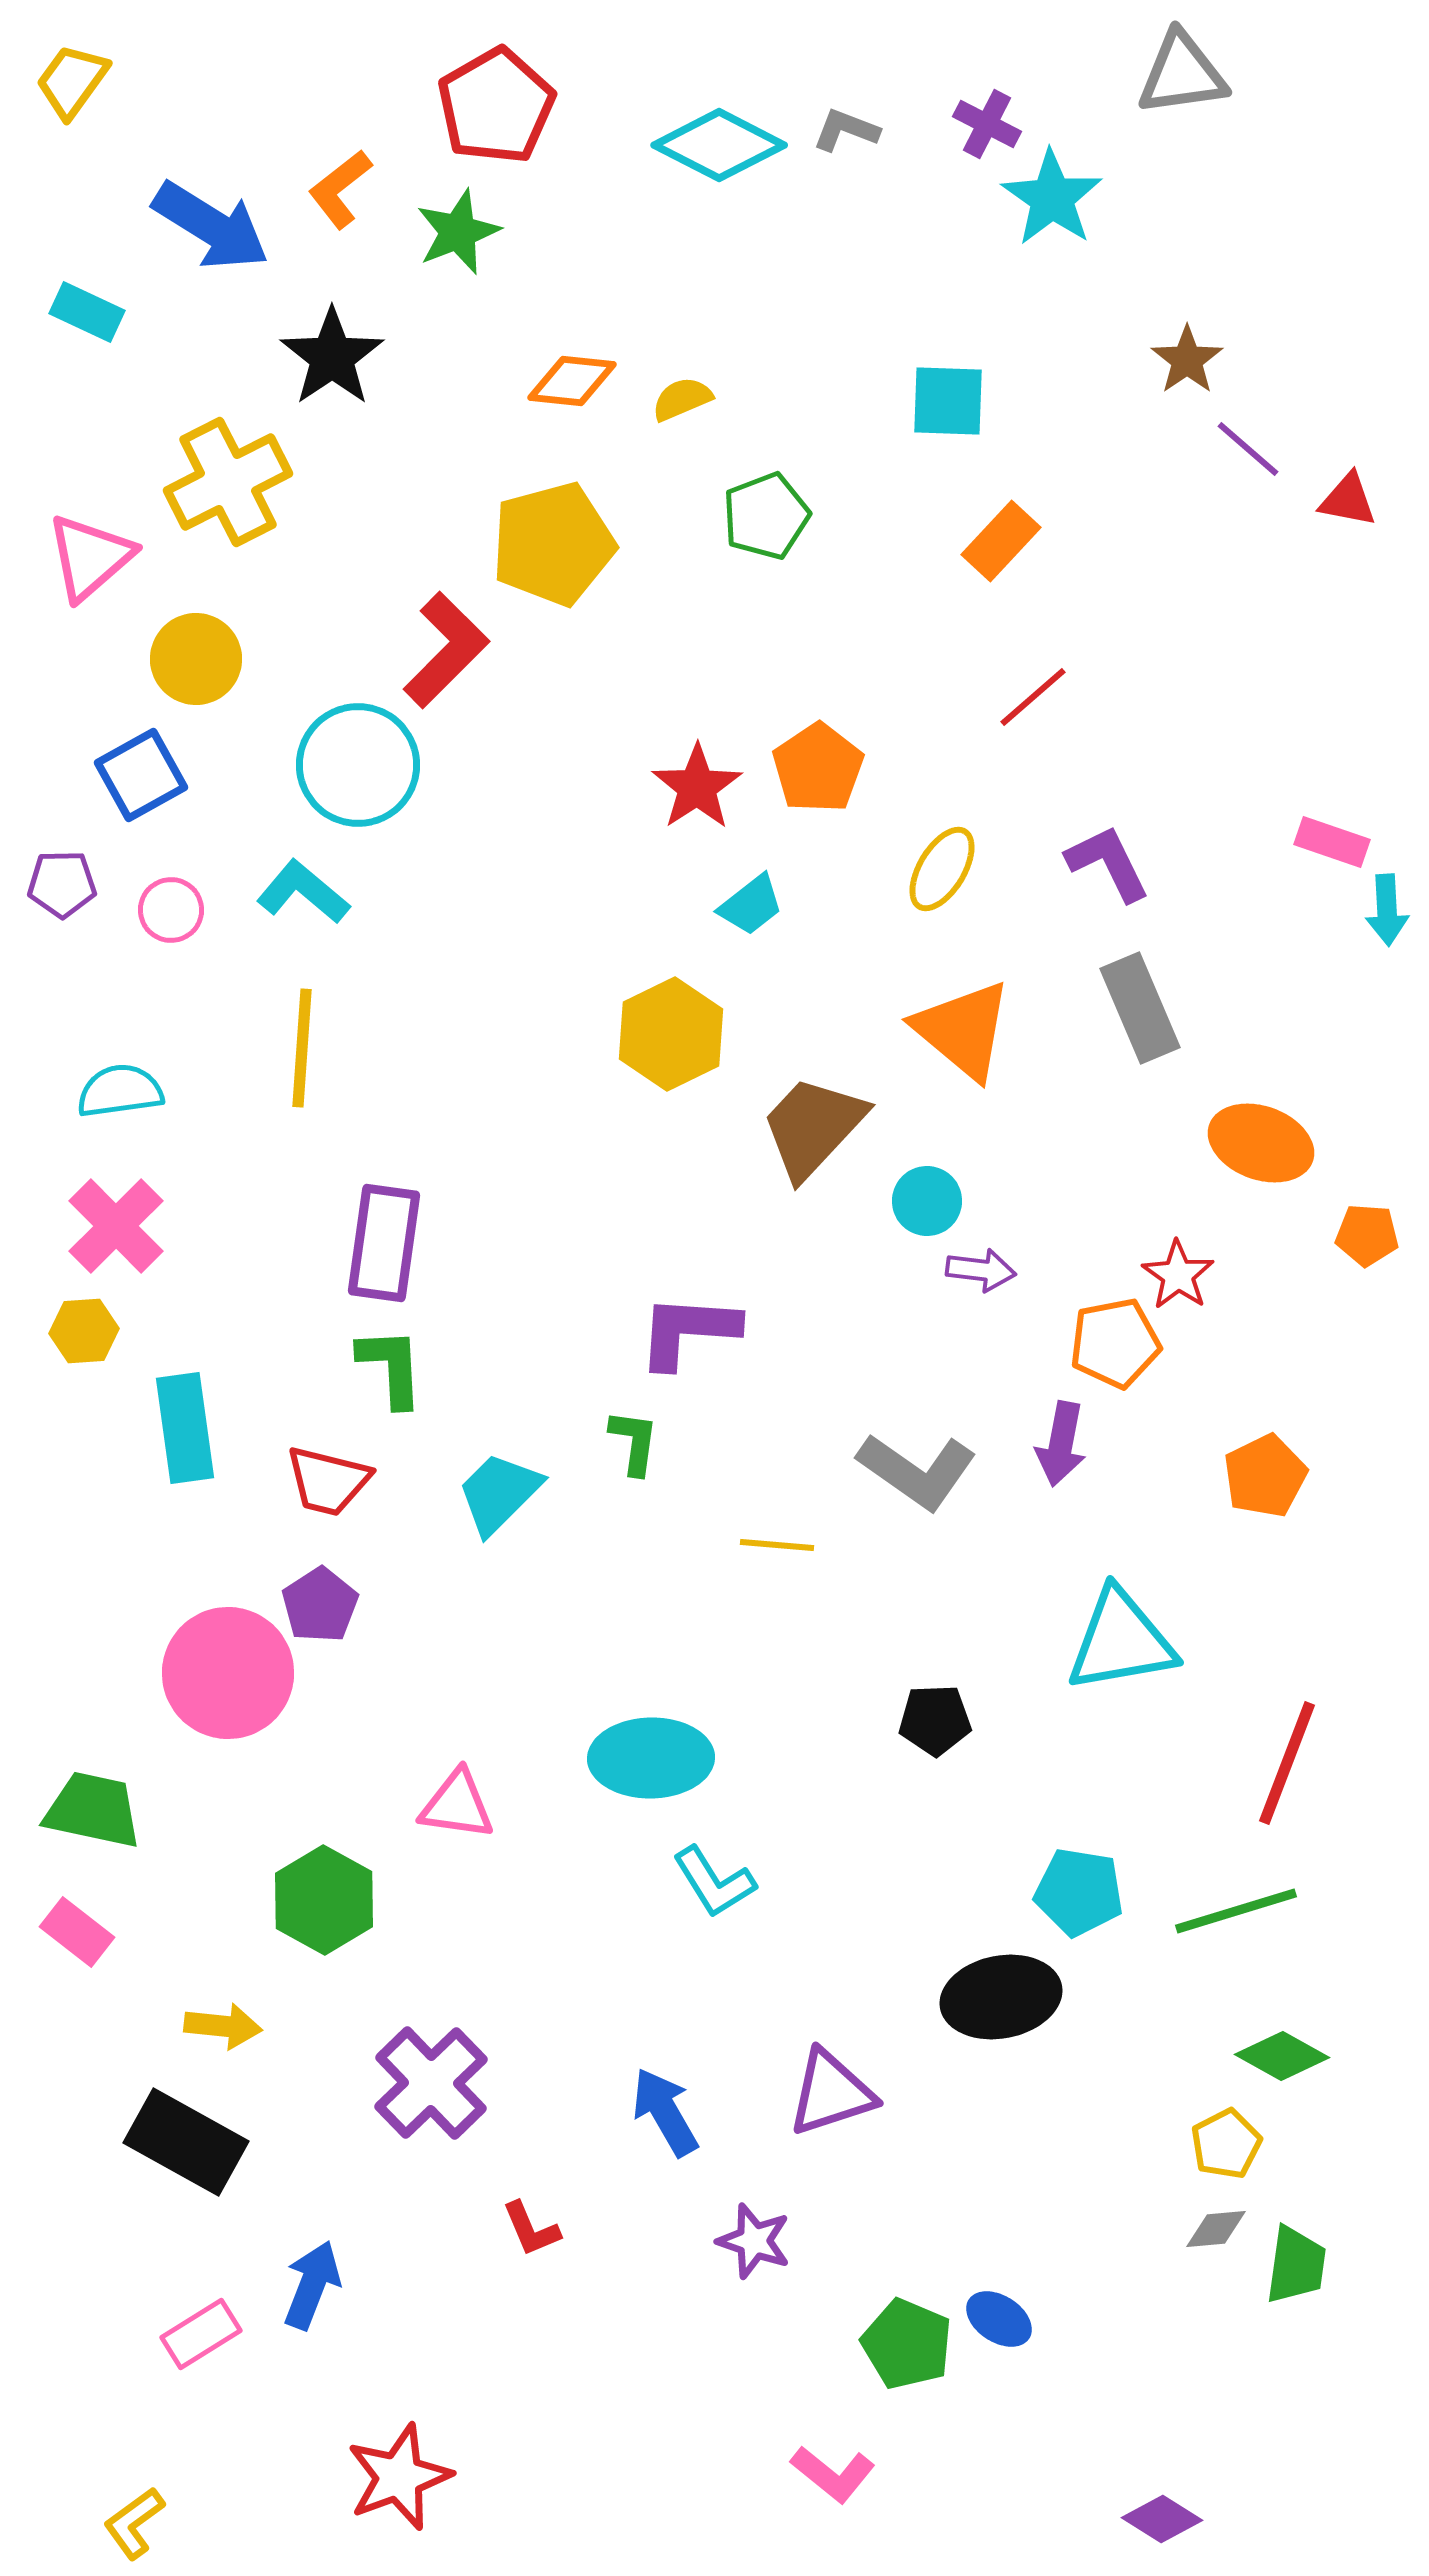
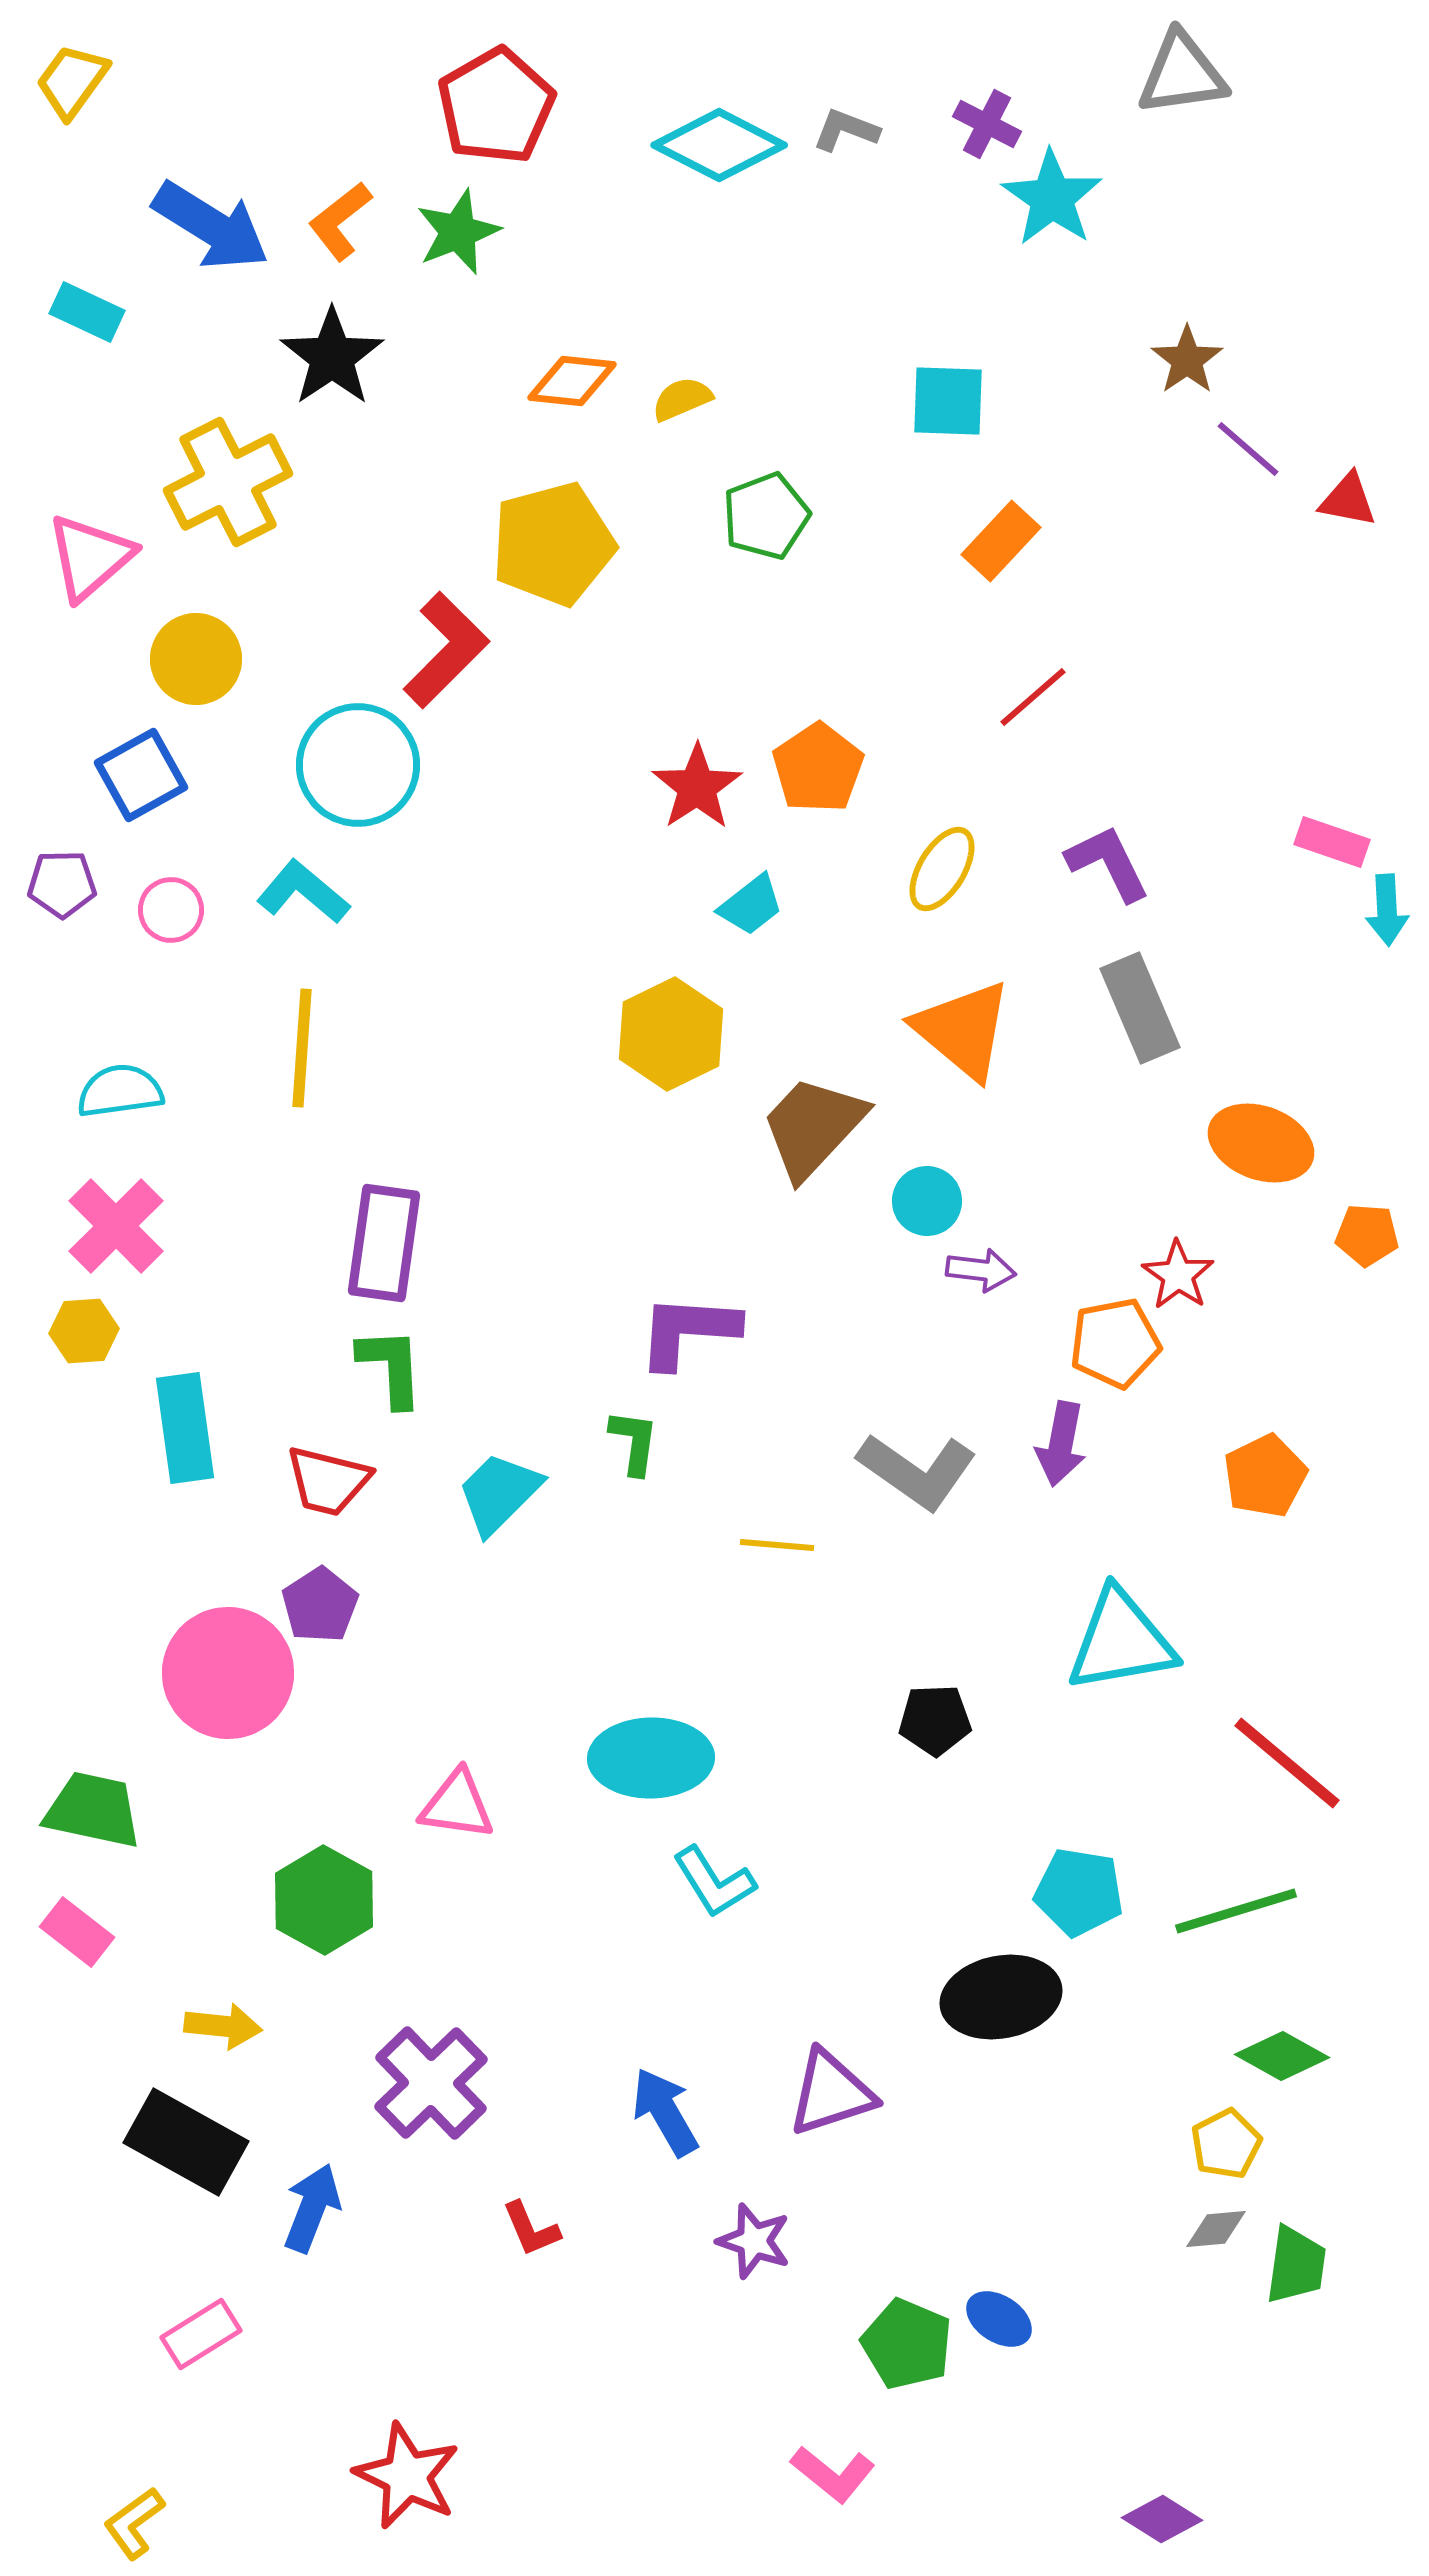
orange L-shape at (340, 189): moved 32 px down
red line at (1287, 1763): rotated 71 degrees counterclockwise
blue arrow at (312, 2285): moved 77 px up
red star at (399, 2477): moved 8 px right, 1 px up; rotated 26 degrees counterclockwise
